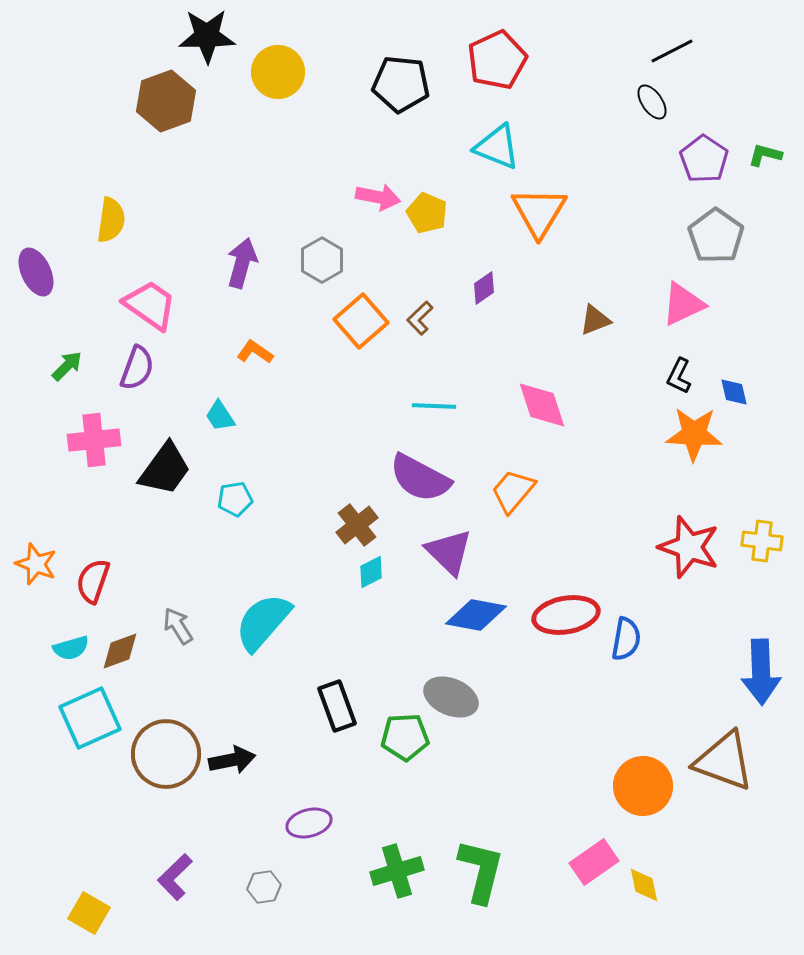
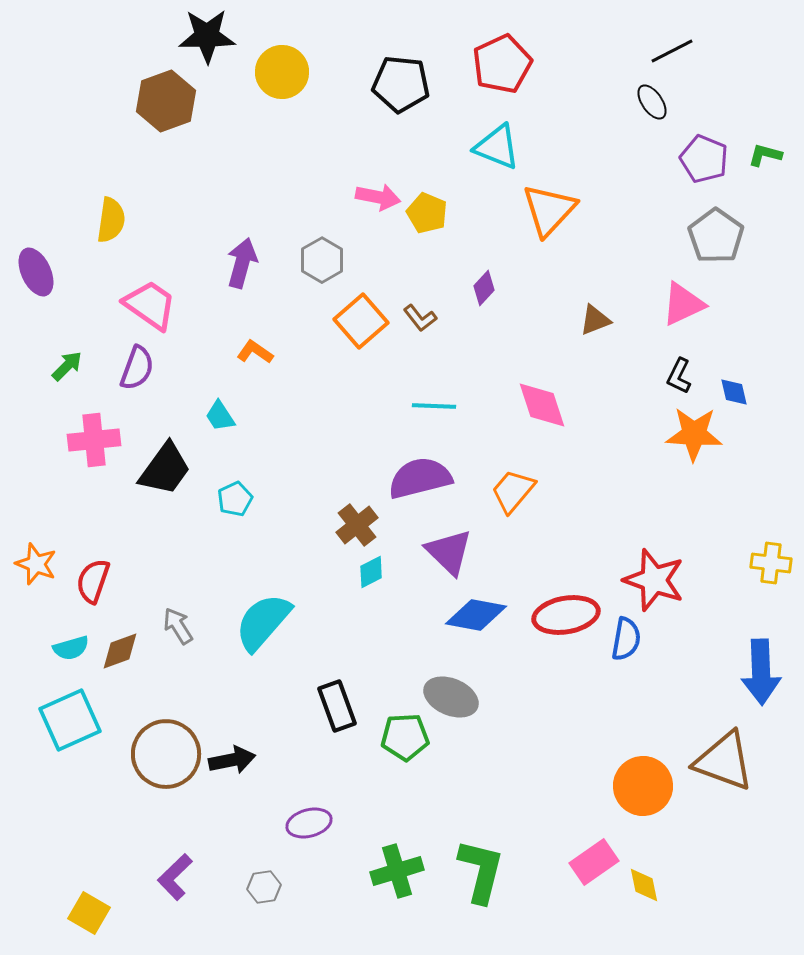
red pentagon at (497, 60): moved 5 px right, 4 px down
yellow circle at (278, 72): moved 4 px right
purple pentagon at (704, 159): rotated 12 degrees counterclockwise
orange triangle at (539, 212): moved 10 px right, 2 px up; rotated 12 degrees clockwise
purple diamond at (484, 288): rotated 12 degrees counterclockwise
brown L-shape at (420, 318): rotated 84 degrees counterclockwise
purple semicircle at (420, 478): rotated 138 degrees clockwise
cyan pentagon at (235, 499): rotated 16 degrees counterclockwise
yellow cross at (762, 541): moved 9 px right, 22 px down
red star at (689, 547): moved 35 px left, 33 px down
cyan square at (90, 718): moved 20 px left, 2 px down
